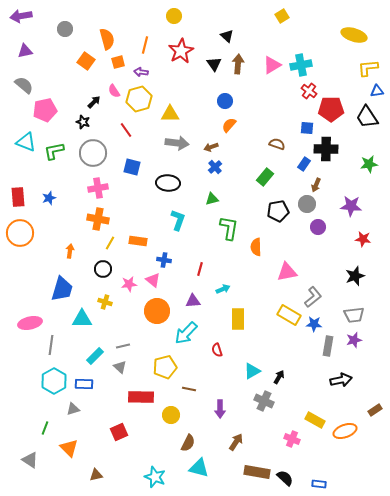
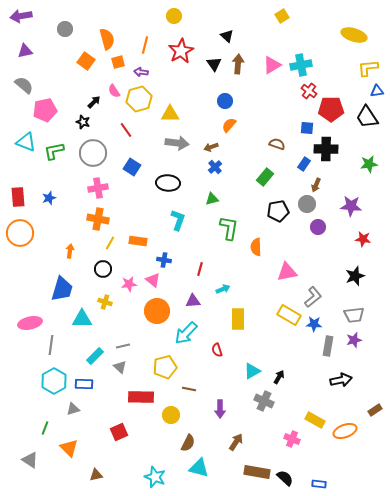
blue square at (132, 167): rotated 18 degrees clockwise
